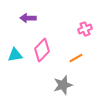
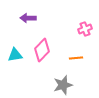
orange line: rotated 24 degrees clockwise
